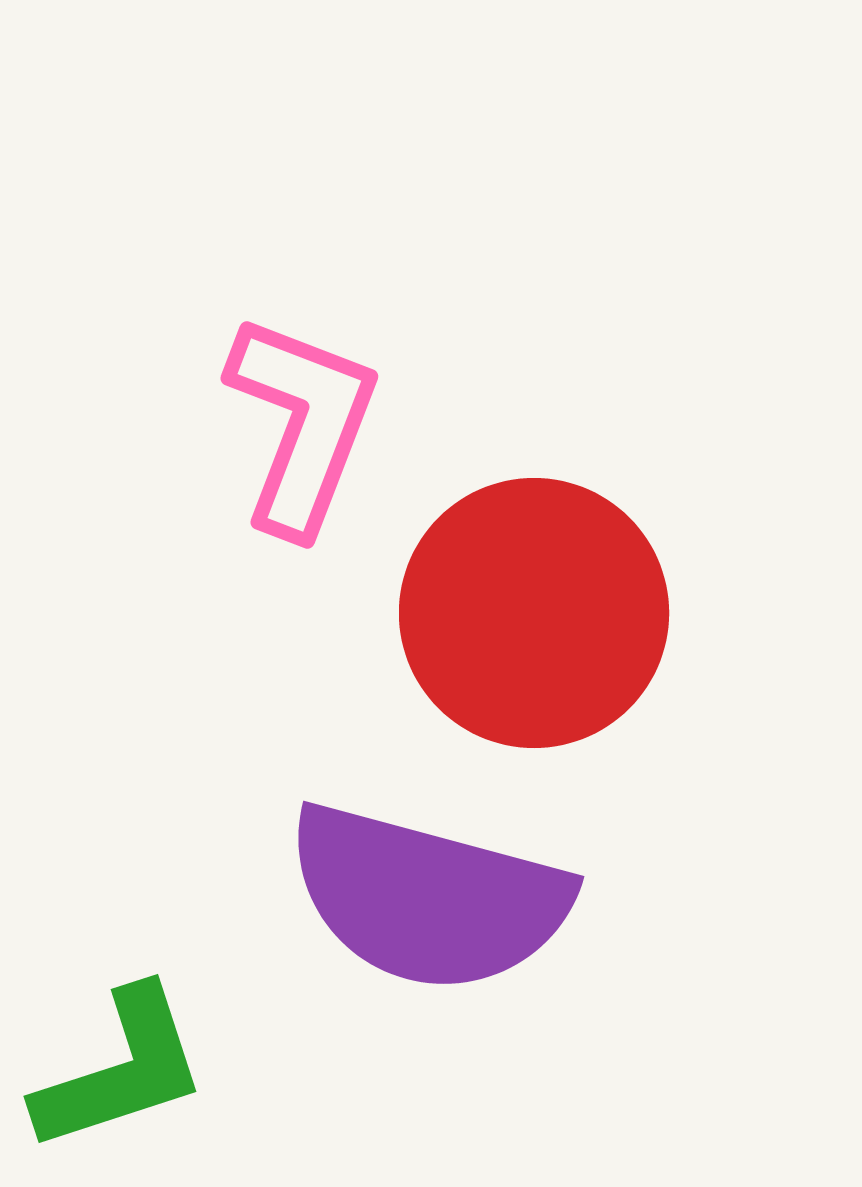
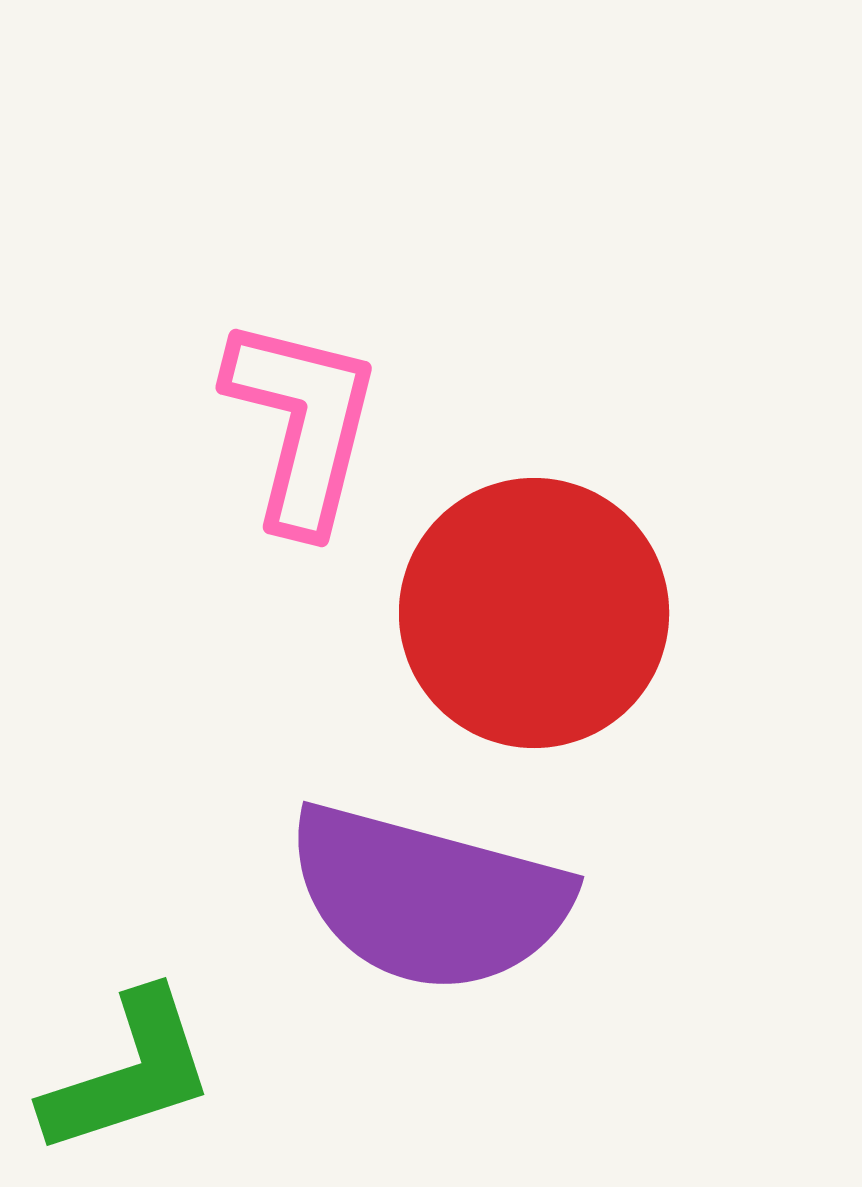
pink L-shape: rotated 7 degrees counterclockwise
green L-shape: moved 8 px right, 3 px down
